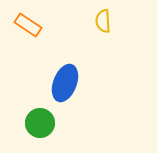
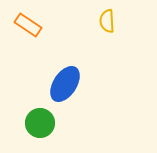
yellow semicircle: moved 4 px right
blue ellipse: moved 1 px down; rotated 12 degrees clockwise
